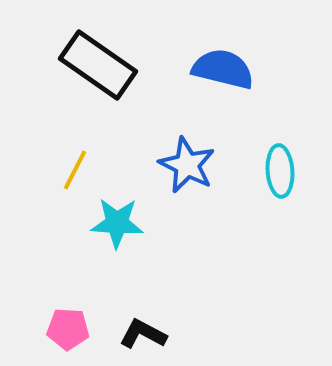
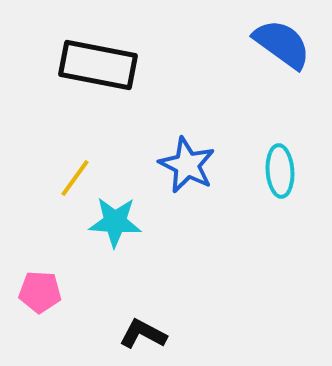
black rectangle: rotated 24 degrees counterclockwise
blue semicircle: moved 59 px right, 25 px up; rotated 22 degrees clockwise
yellow line: moved 8 px down; rotated 9 degrees clockwise
cyan star: moved 2 px left, 1 px up
pink pentagon: moved 28 px left, 37 px up
